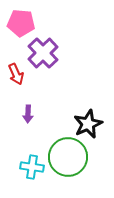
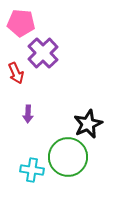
red arrow: moved 1 px up
cyan cross: moved 3 px down
